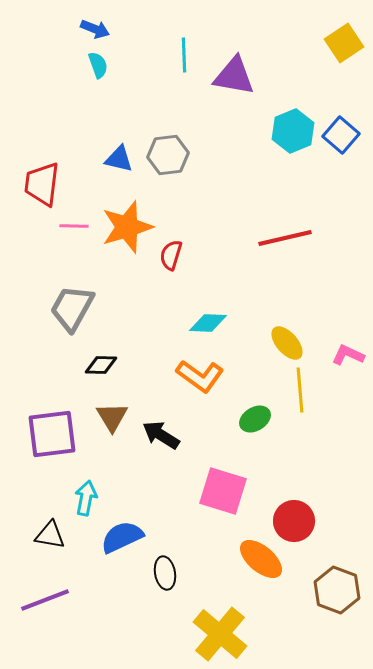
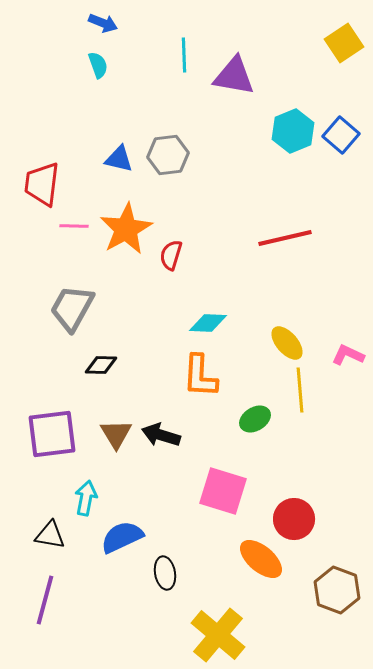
blue arrow: moved 8 px right, 6 px up
orange star: moved 1 px left, 2 px down; rotated 12 degrees counterclockwise
orange L-shape: rotated 57 degrees clockwise
brown triangle: moved 4 px right, 17 px down
black arrow: rotated 15 degrees counterclockwise
red circle: moved 2 px up
purple line: rotated 54 degrees counterclockwise
yellow cross: moved 2 px left, 1 px down
